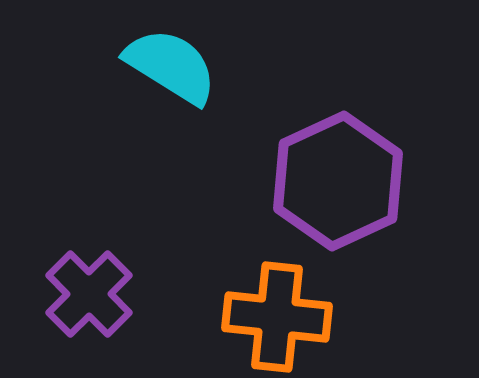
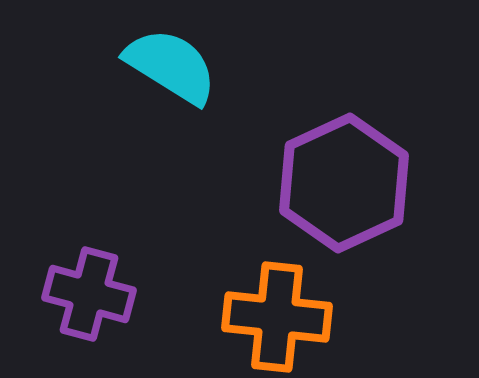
purple hexagon: moved 6 px right, 2 px down
purple cross: rotated 30 degrees counterclockwise
